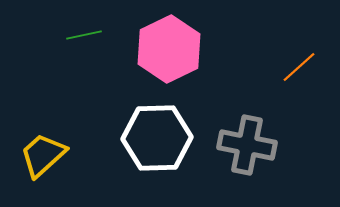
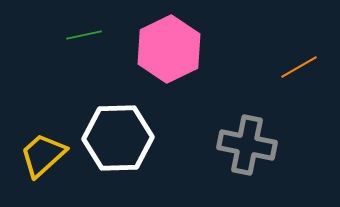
orange line: rotated 12 degrees clockwise
white hexagon: moved 39 px left
